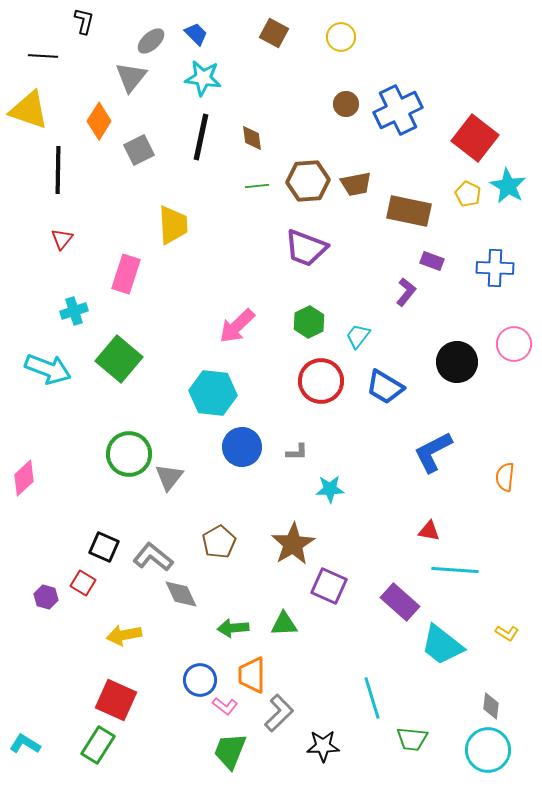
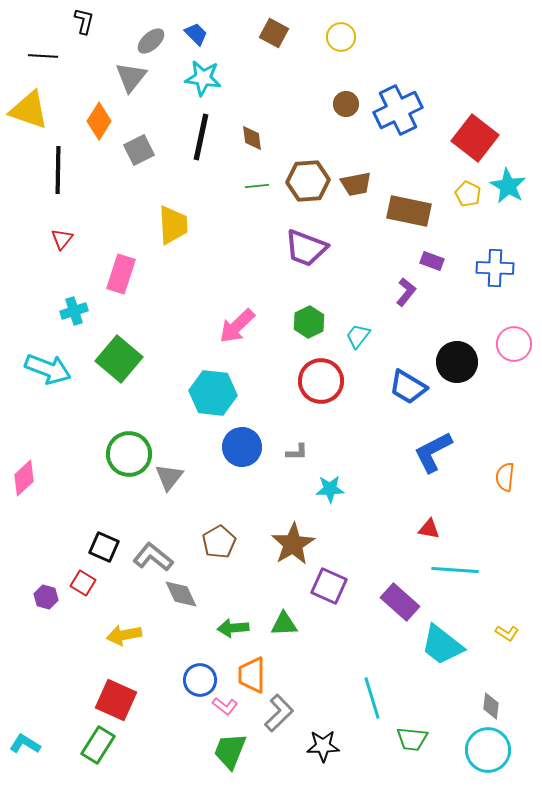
pink rectangle at (126, 274): moved 5 px left
blue trapezoid at (385, 387): moved 23 px right
red triangle at (429, 531): moved 2 px up
